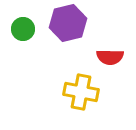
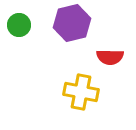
purple hexagon: moved 4 px right
green circle: moved 4 px left, 4 px up
